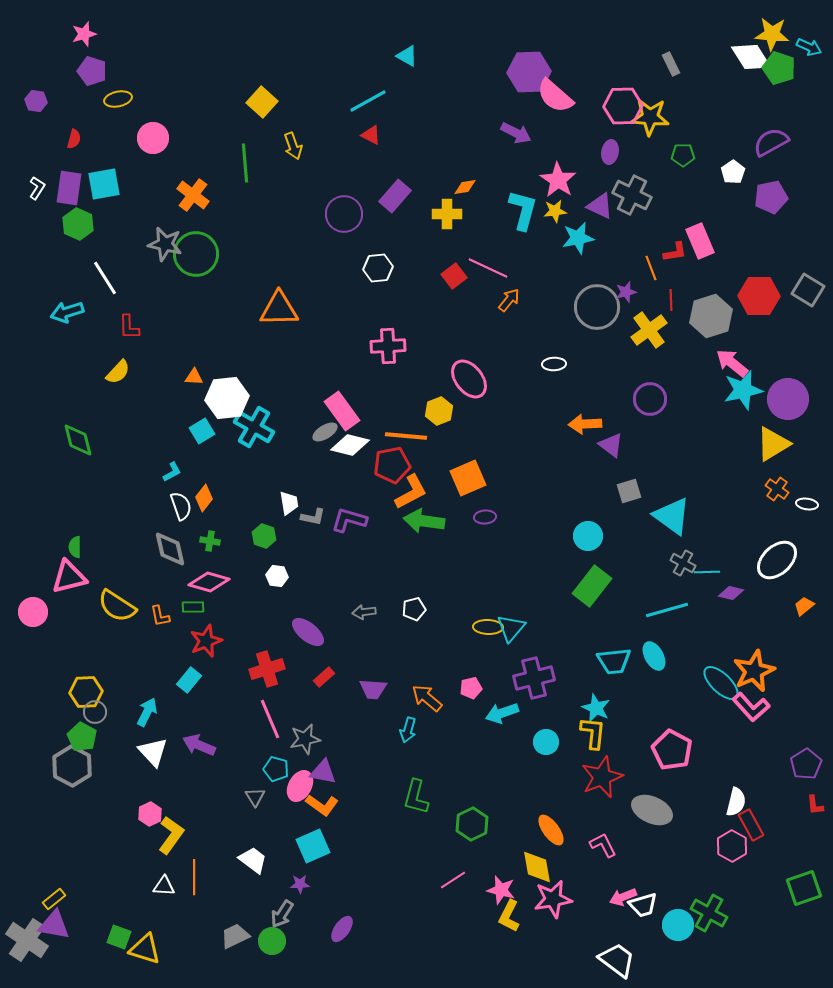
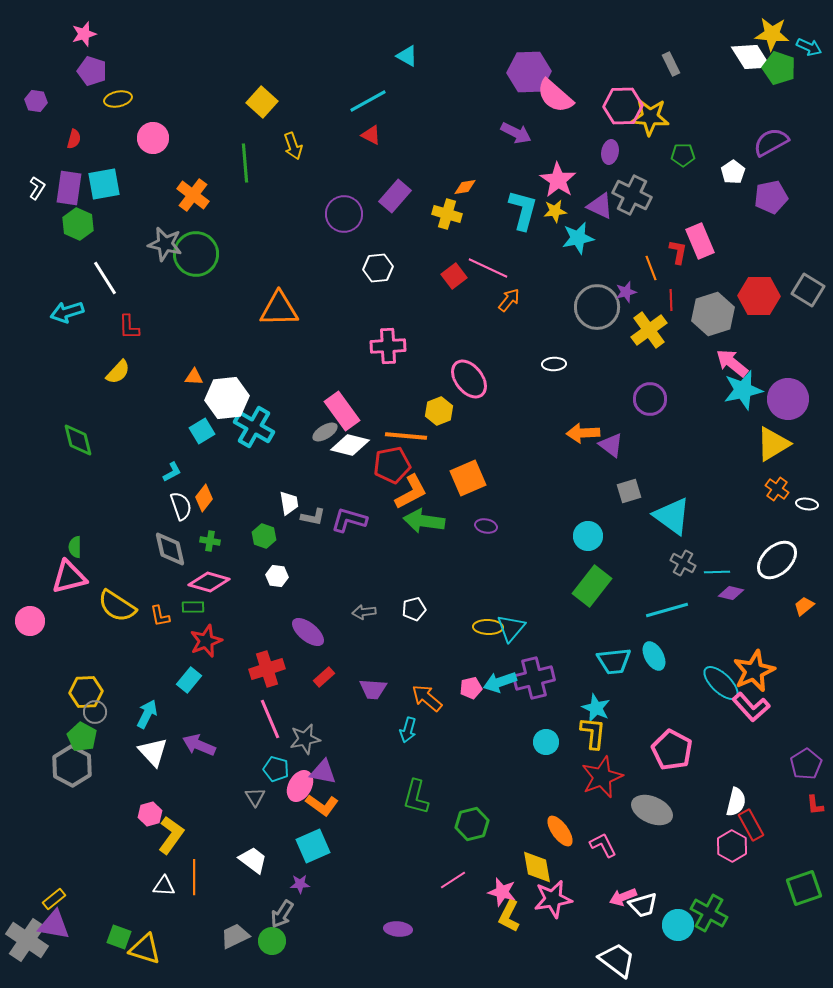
yellow cross at (447, 214): rotated 16 degrees clockwise
red L-shape at (675, 252): moved 3 px right; rotated 70 degrees counterclockwise
gray hexagon at (711, 316): moved 2 px right, 2 px up
orange arrow at (585, 424): moved 2 px left, 9 px down
purple ellipse at (485, 517): moved 1 px right, 9 px down; rotated 15 degrees clockwise
cyan line at (707, 572): moved 10 px right
pink circle at (33, 612): moved 3 px left, 9 px down
cyan arrow at (147, 712): moved 2 px down
cyan arrow at (502, 713): moved 2 px left, 31 px up
pink hexagon at (150, 814): rotated 10 degrees clockwise
green hexagon at (472, 824): rotated 12 degrees clockwise
orange ellipse at (551, 830): moved 9 px right, 1 px down
pink star at (501, 890): moved 1 px right, 2 px down
purple ellipse at (342, 929): moved 56 px right; rotated 60 degrees clockwise
